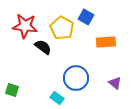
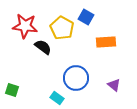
purple triangle: moved 1 px left, 2 px down
